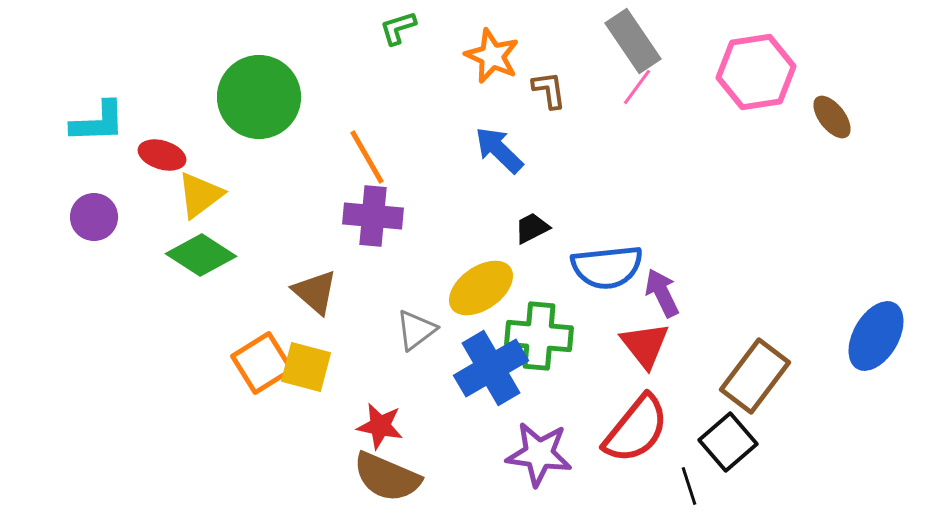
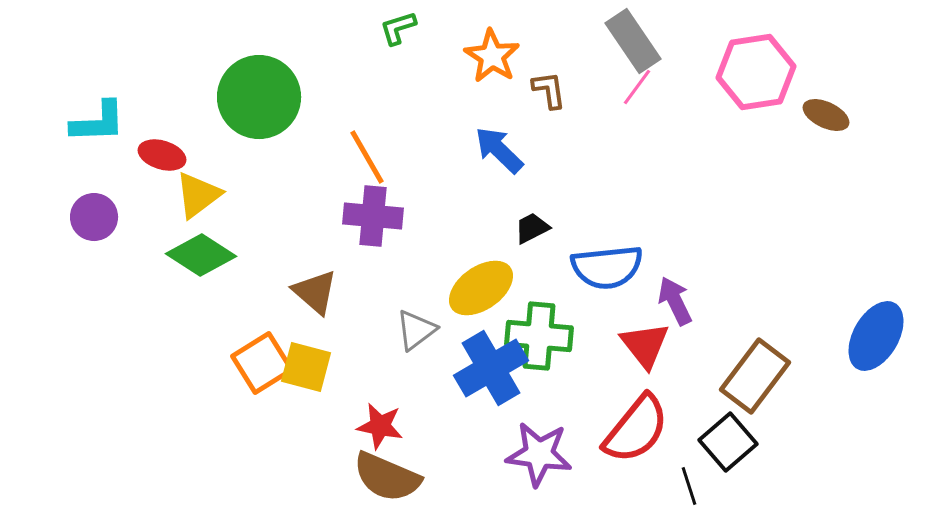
orange star: rotated 8 degrees clockwise
brown ellipse: moved 6 px left, 2 px up; rotated 27 degrees counterclockwise
yellow triangle: moved 2 px left
purple arrow: moved 13 px right, 8 px down
